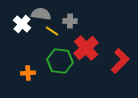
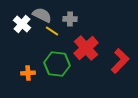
gray semicircle: moved 1 px right, 1 px down; rotated 18 degrees clockwise
gray cross: moved 2 px up
green hexagon: moved 3 px left, 3 px down
